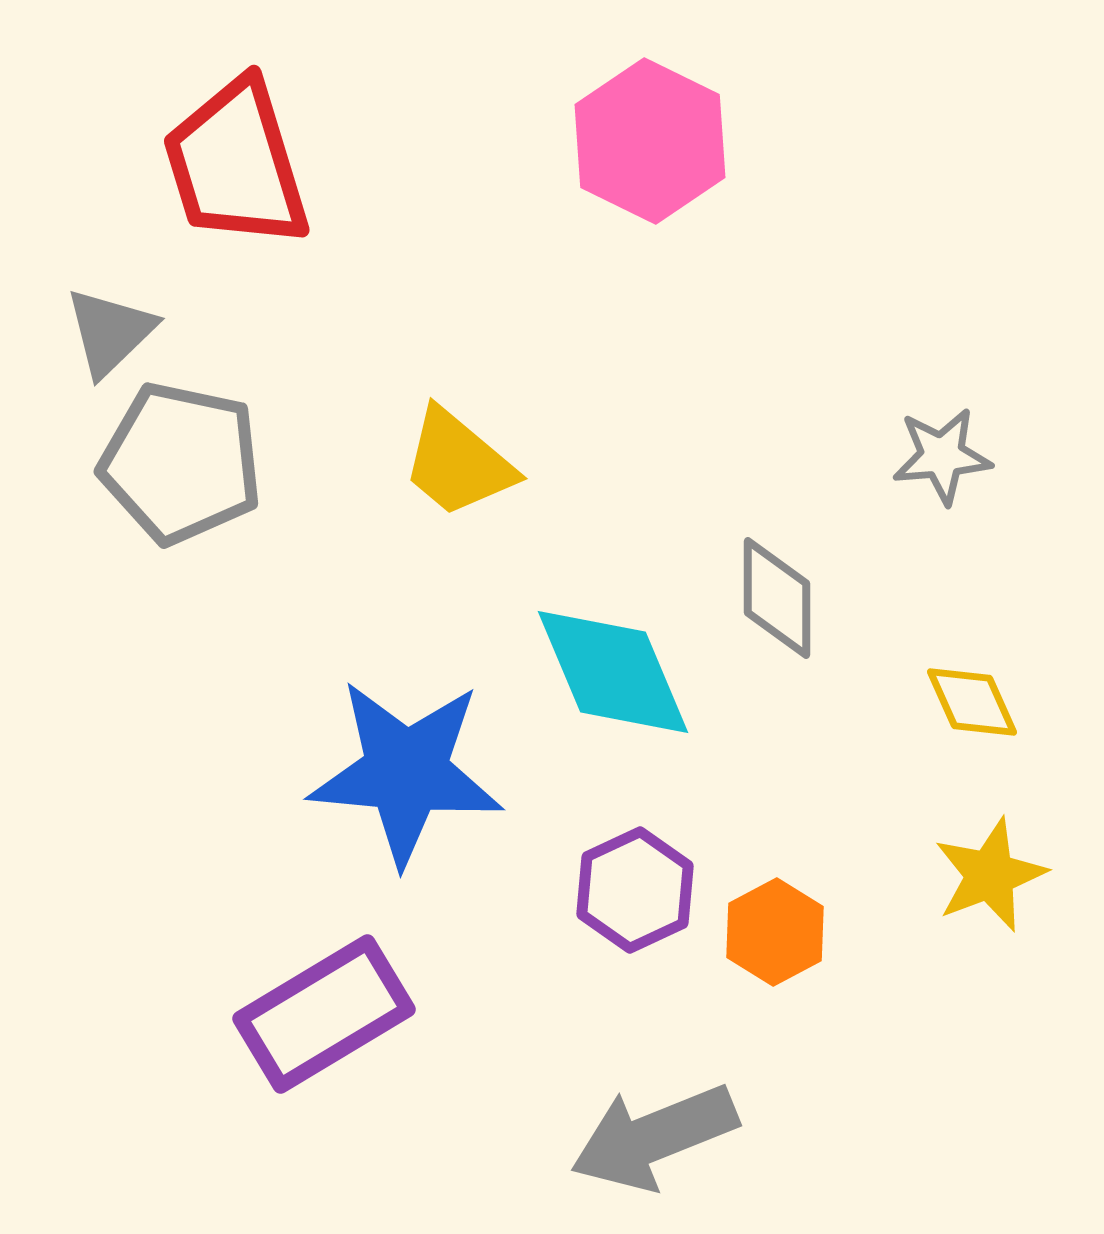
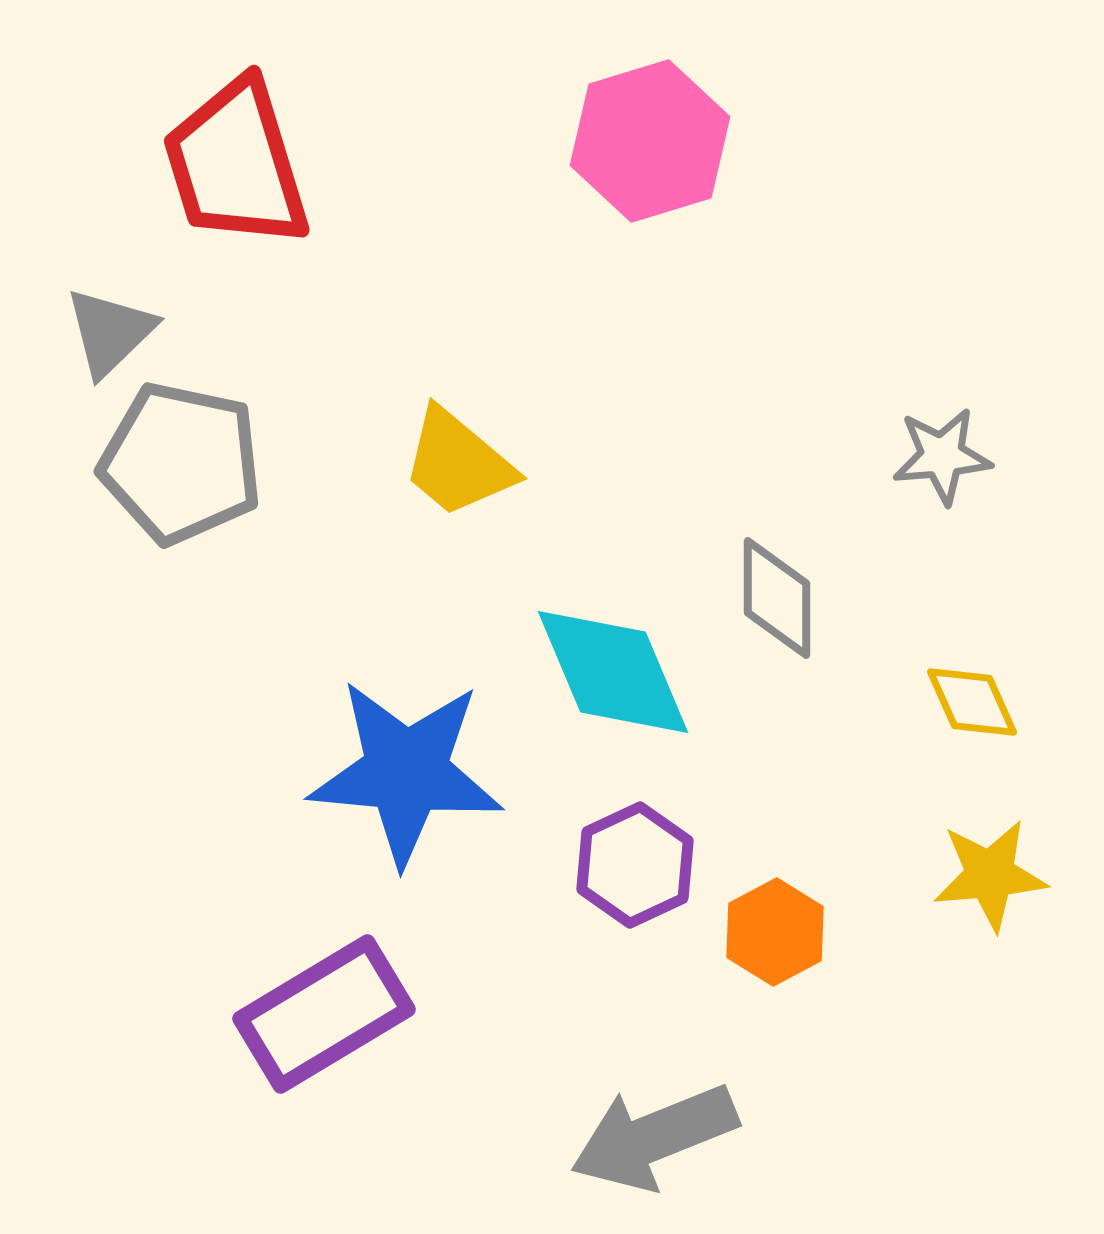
pink hexagon: rotated 17 degrees clockwise
yellow star: rotated 16 degrees clockwise
purple hexagon: moved 25 px up
